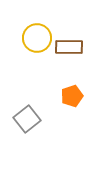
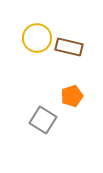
brown rectangle: rotated 12 degrees clockwise
gray square: moved 16 px right, 1 px down; rotated 20 degrees counterclockwise
